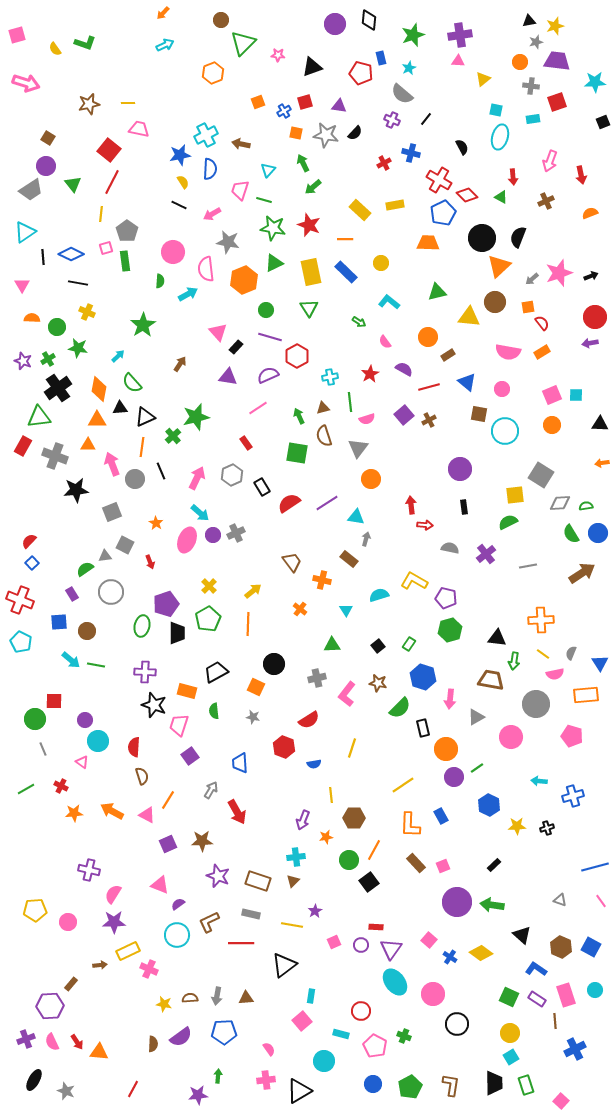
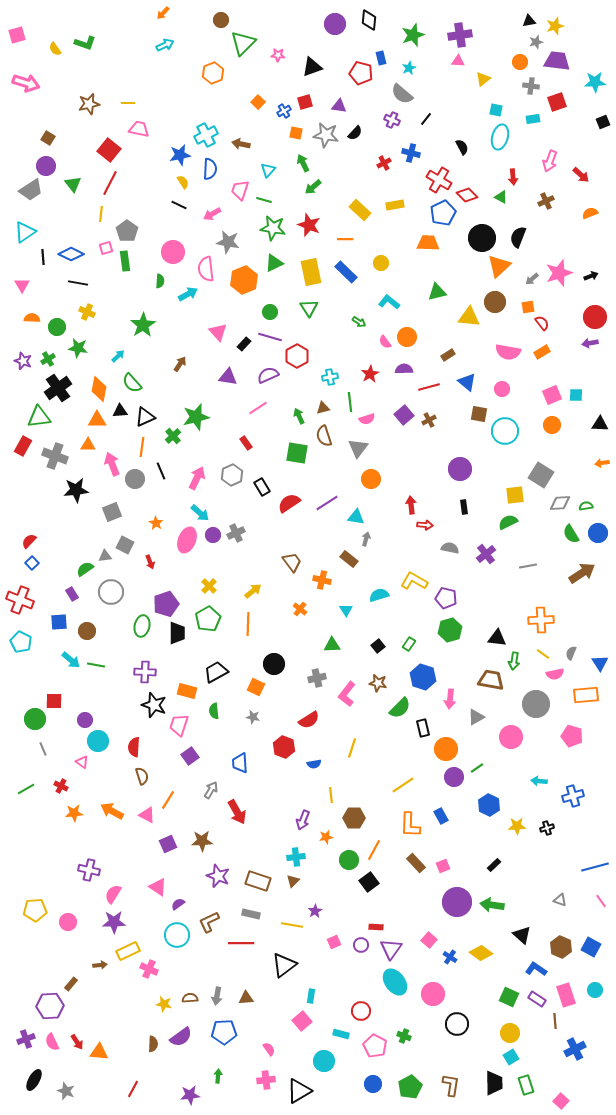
orange square at (258, 102): rotated 24 degrees counterclockwise
red arrow at (581, 175): rotated 36 degrees counterclockwise
red line at (112, 182): moved 2 px left, 1 px down
green circle at (266, 310): moved 4 px right, 2 px down
orange circle at (428, 337): moved 21 px left
black rectangle at (236, 347): moved 8 px right, 3 px up
purple semicircle at (404, 369): rotated 30 degrees counterclockwise
black triangle at (120, 408): moved 3 px down
pink triangle at (160, 885): moved 2 px left, 2 px down; rotated 12 degrees clockwise
purple star at (198, 1095): moved 8 px left
